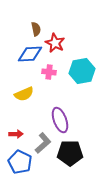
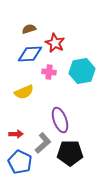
brown semicircle: moved 7 px left; rotated 96 degrees counterclockwise
yellow semicircle: moved 2 px up
